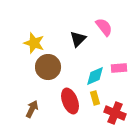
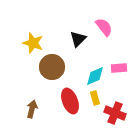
yellow star: moved 1 px left
brown circle: moved 4 px right
brown arrow: rotated 12 degrees counterclockwise
